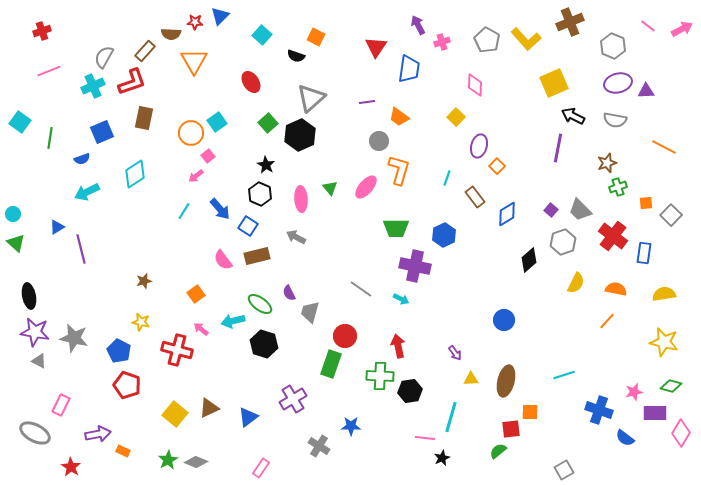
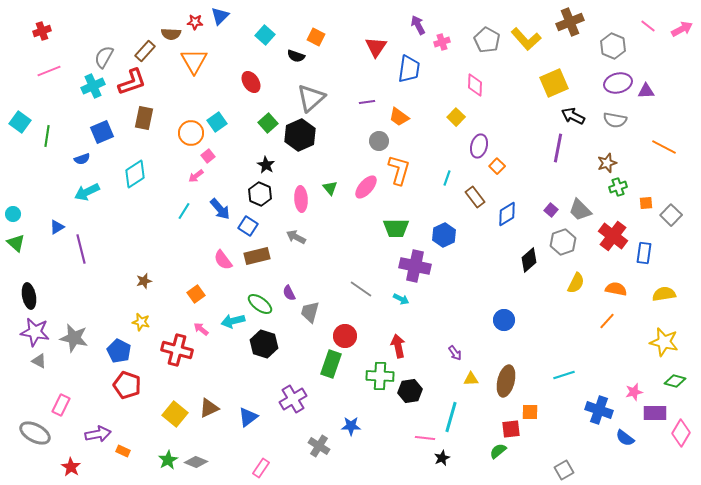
cyan square at (262, 35): moved 3 px right
green line at (50, 138): moved 3 px left, 2 px up
green diamond at (671, 386): moved 4 px right, 5 px up
